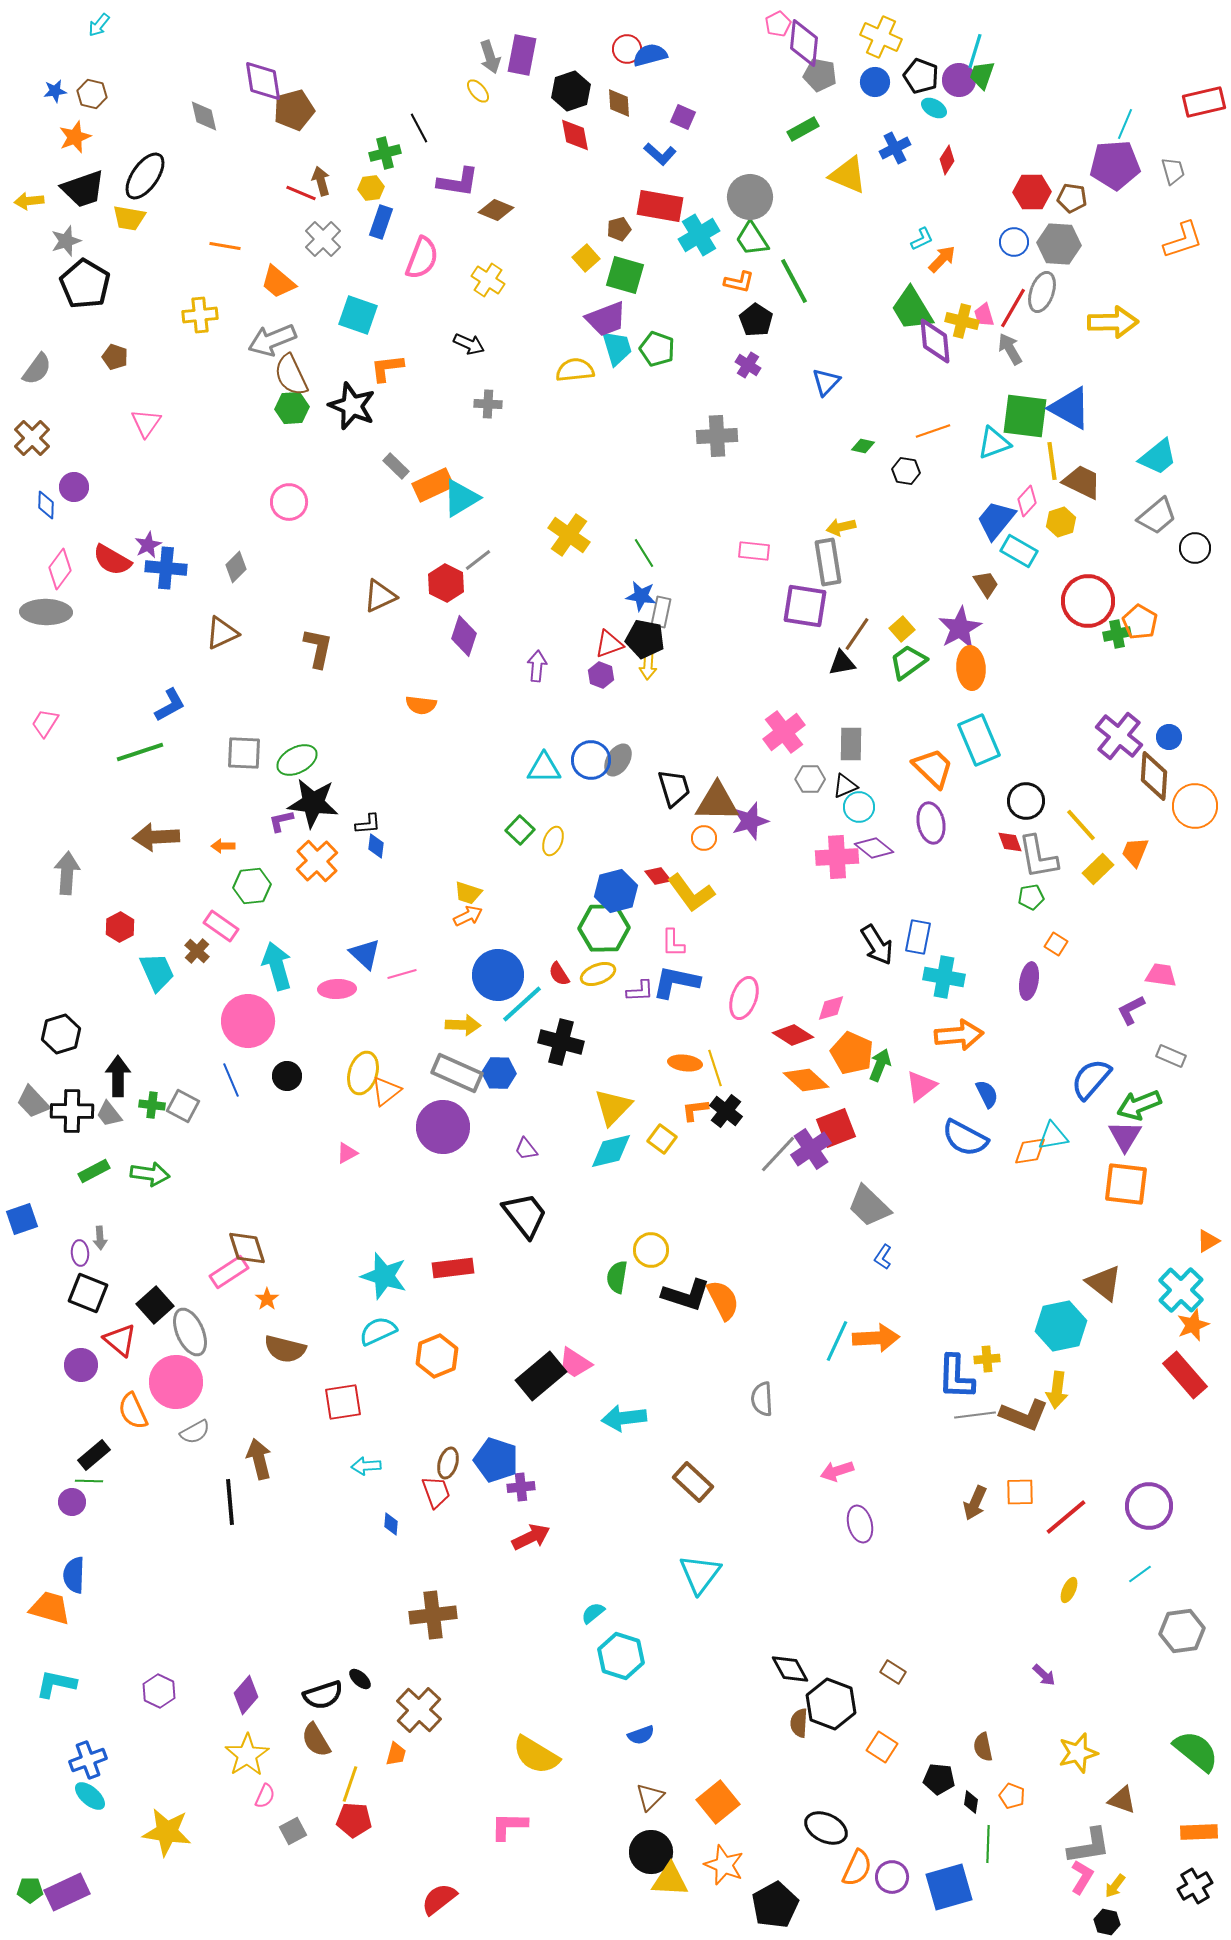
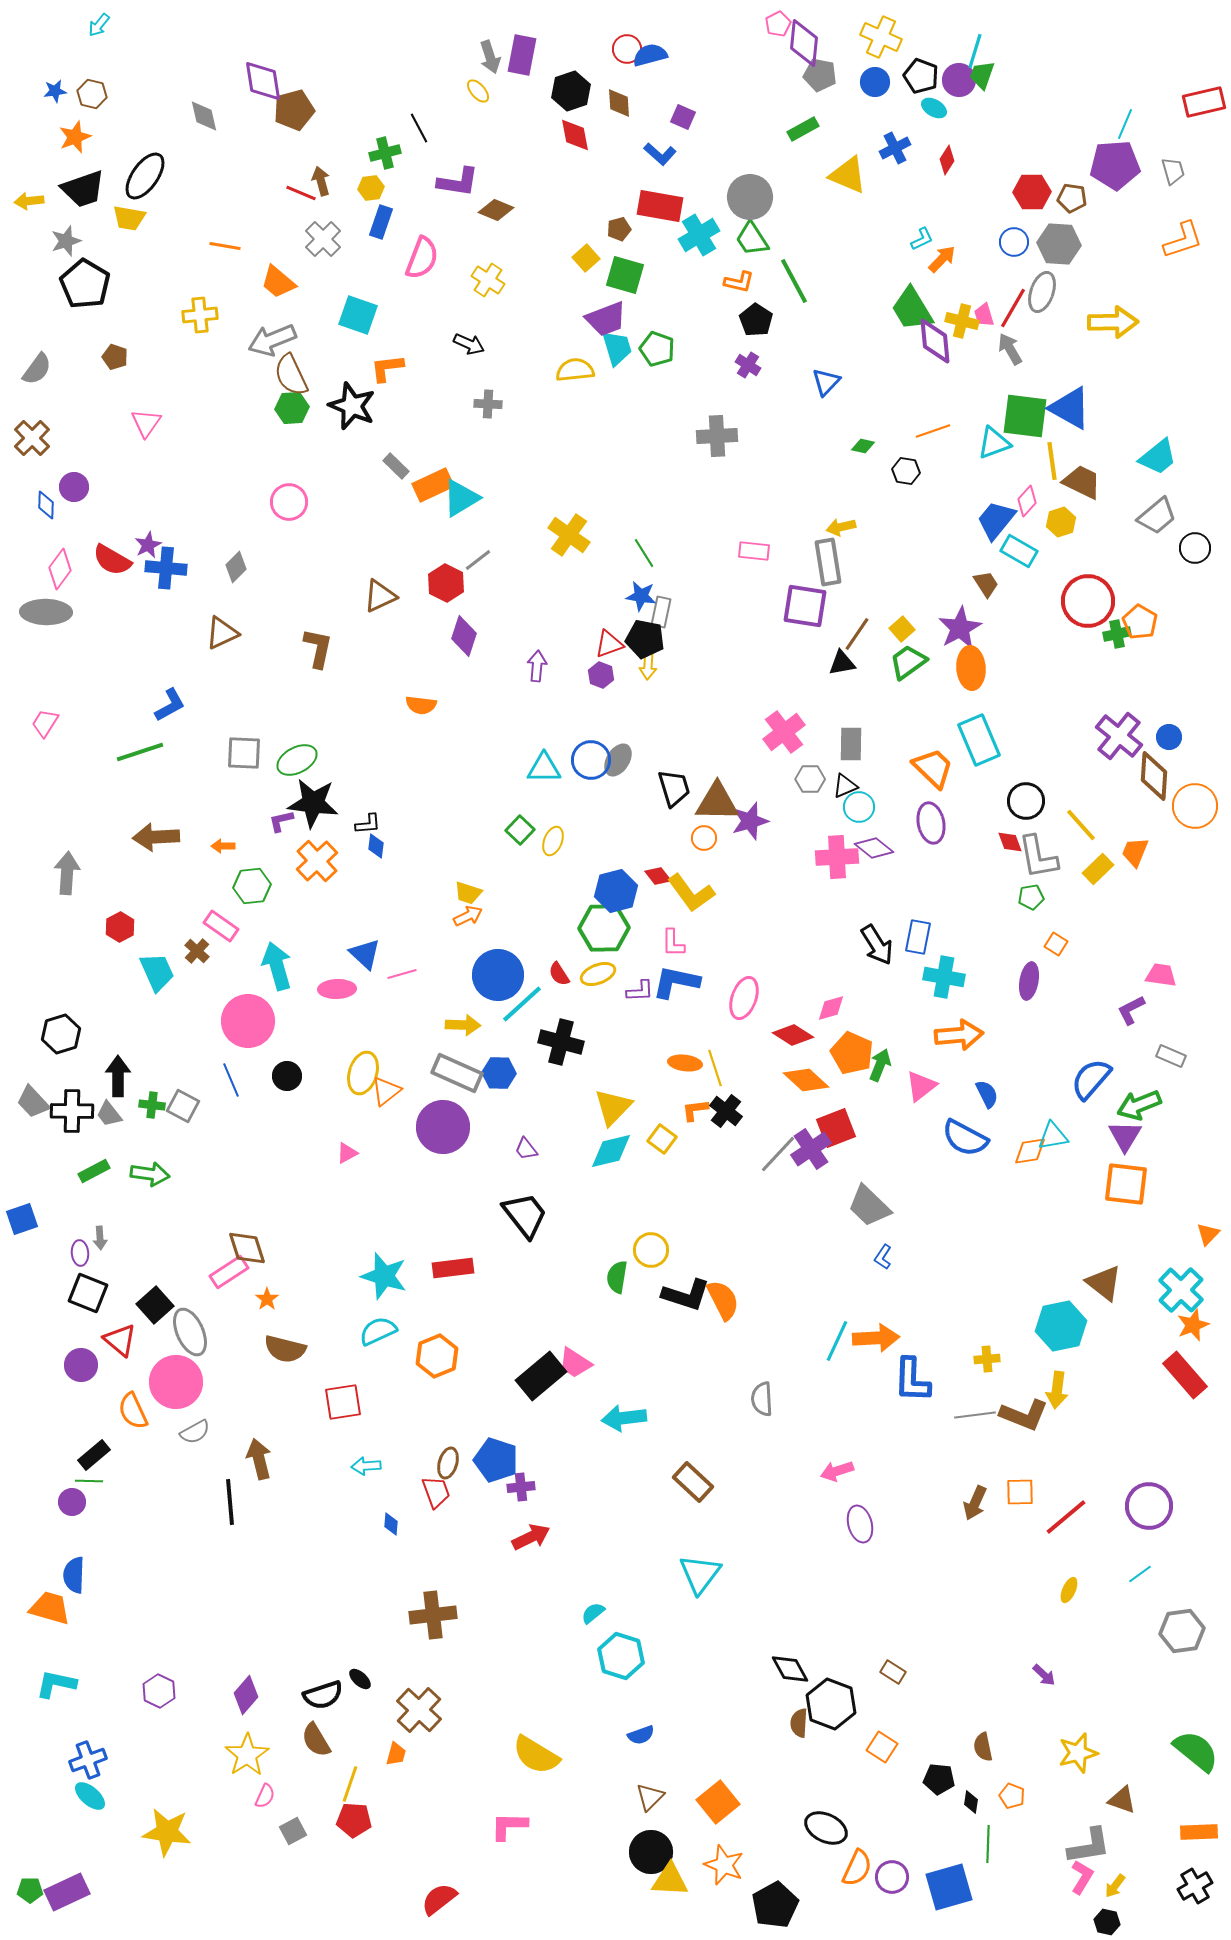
orange triangle at (1208, 1241): moved 7 px up; rotated 15 degrees counterclockwise
blue L-shape at (956, 1377): moved 44 px left, 3 px down
